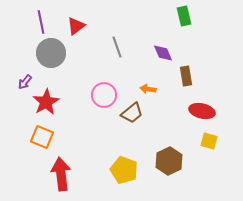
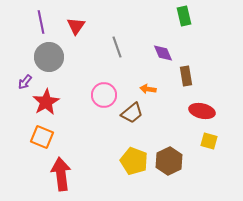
red triangle: rotated 18 degrees counterclockwise
gray circle: moved 2 px left, 4 px down
yellow pentagon: moved 10 px right, 9 px up
